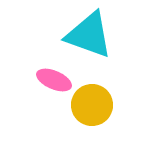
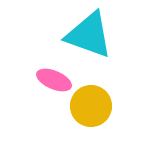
yellow circle: moved 1 px left, 1 px down
